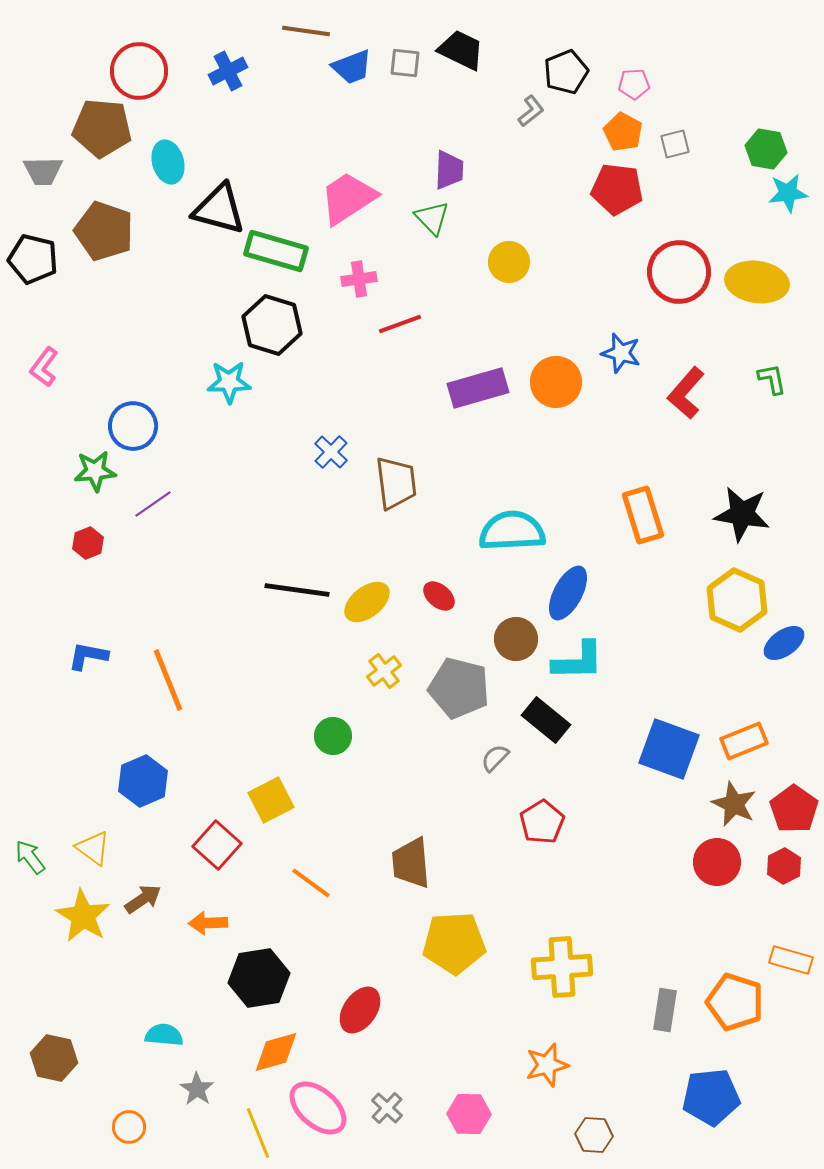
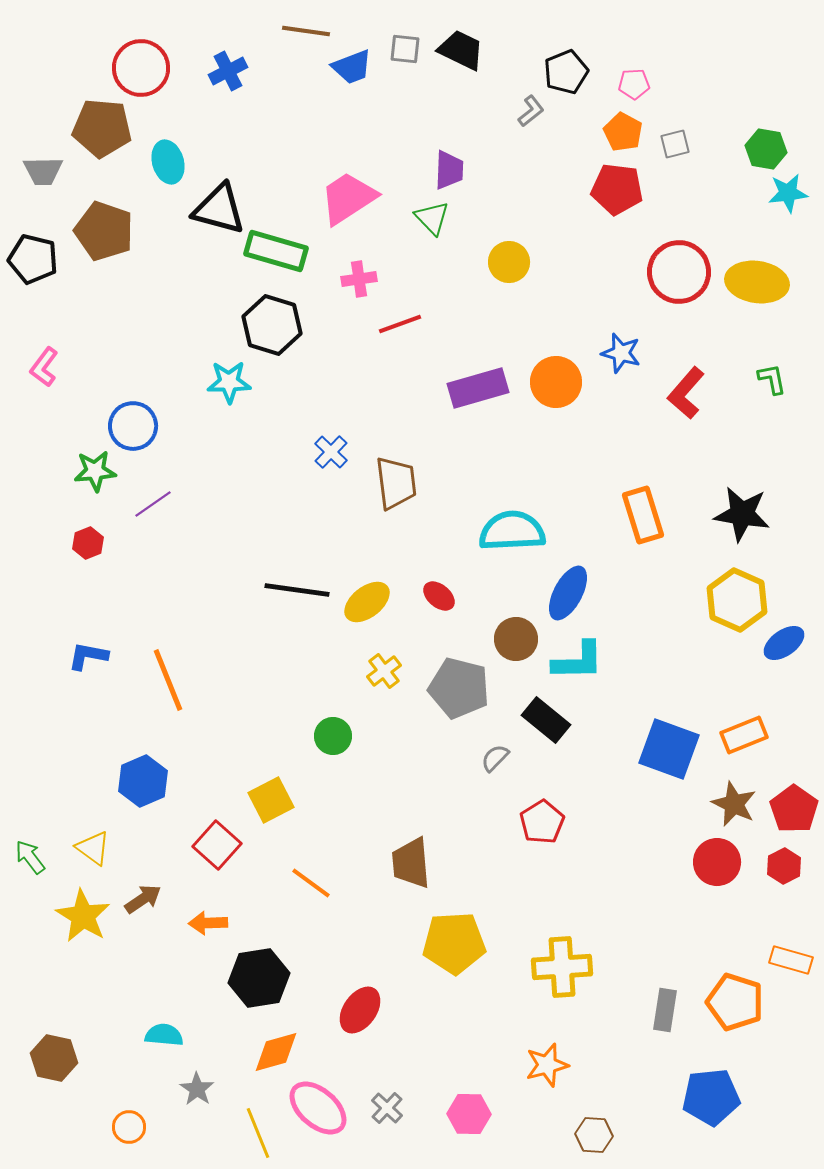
gray square at (405, 63): moved 14 px up
red circle at (139, 71): moved 2 px right, 3 px up
orange rectangle at (744, 741): moved 6 px up
